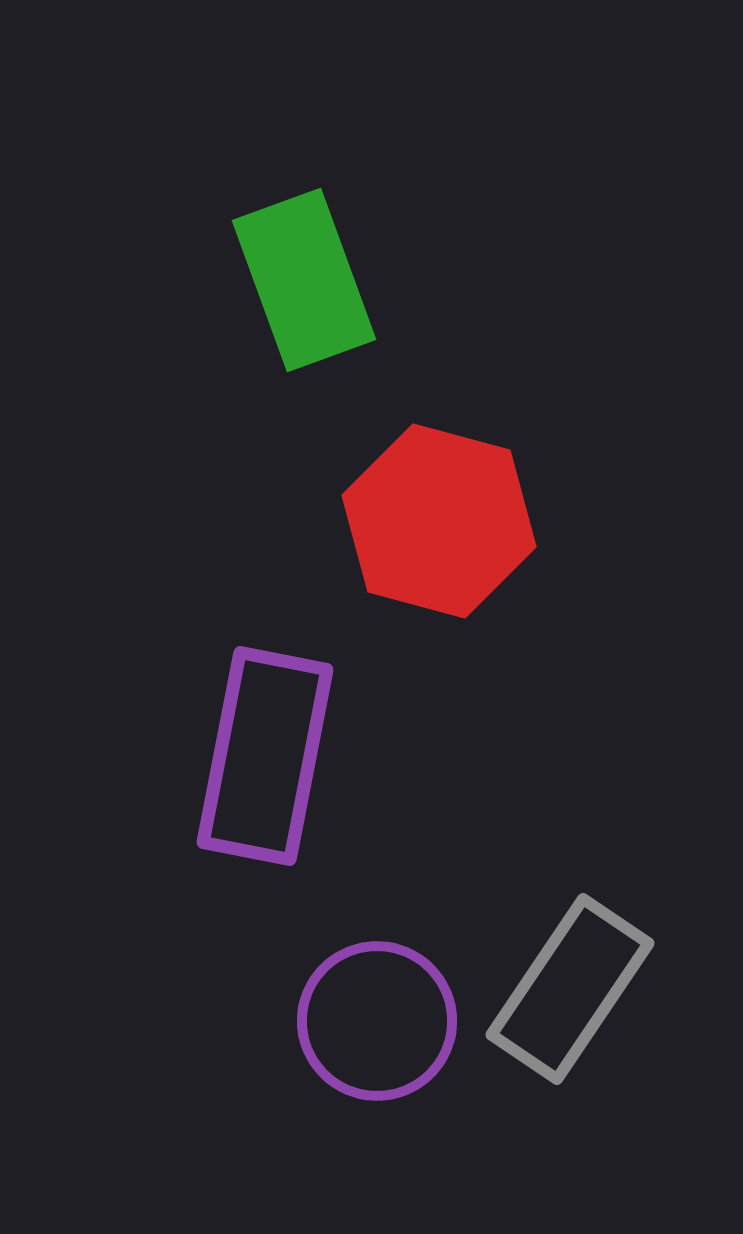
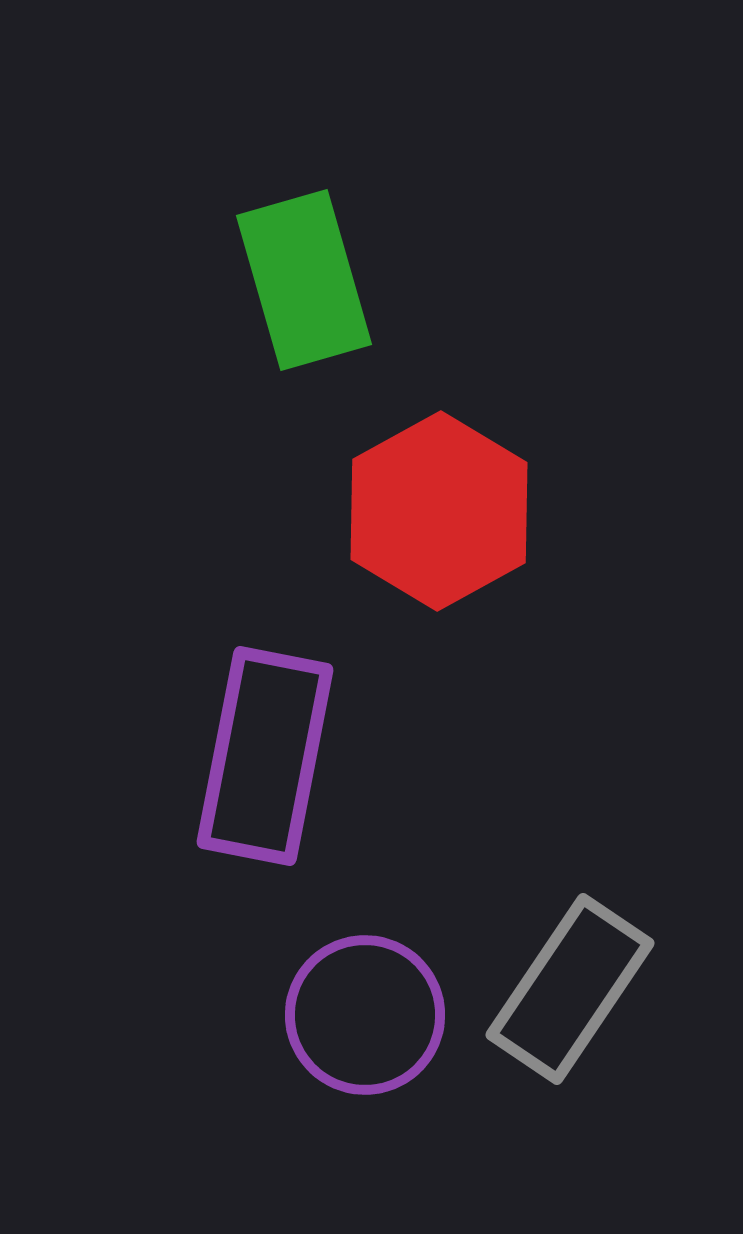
green rectangle: rotated 4 degrees clockwise
red hexagon: moved 10 px up; rotated 16 degrees clockwise
purple circle: moved 12 px left, 6 px up
